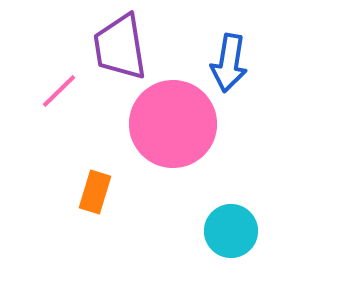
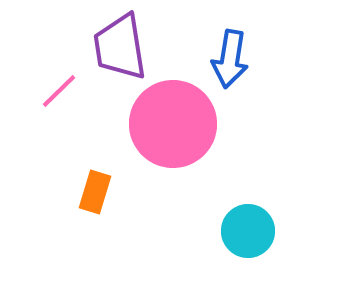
blue arrow: moved 1 px right, 4 px up
cyan circle: moved 17 px right
